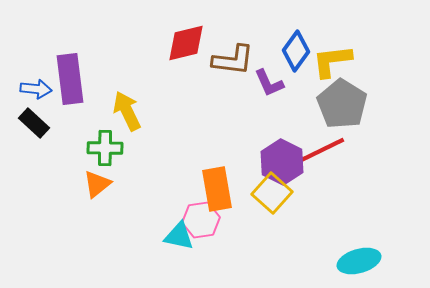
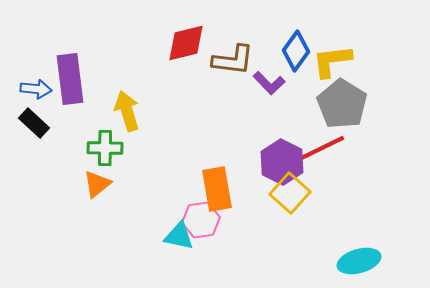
purple L-shape: rotated 20 degrees counterclockwise
yellow arrow: rotated 9 degrees clockwise
red line: moved 2 px up
yellow square: moved 18 px right
